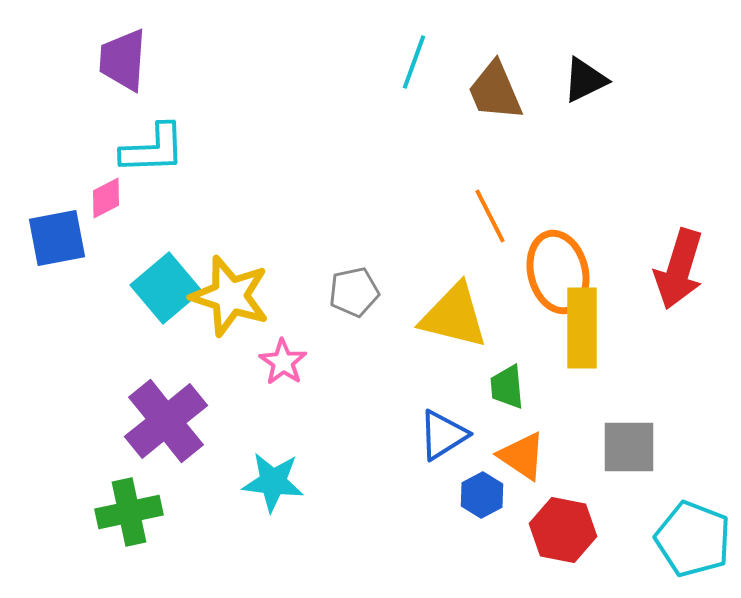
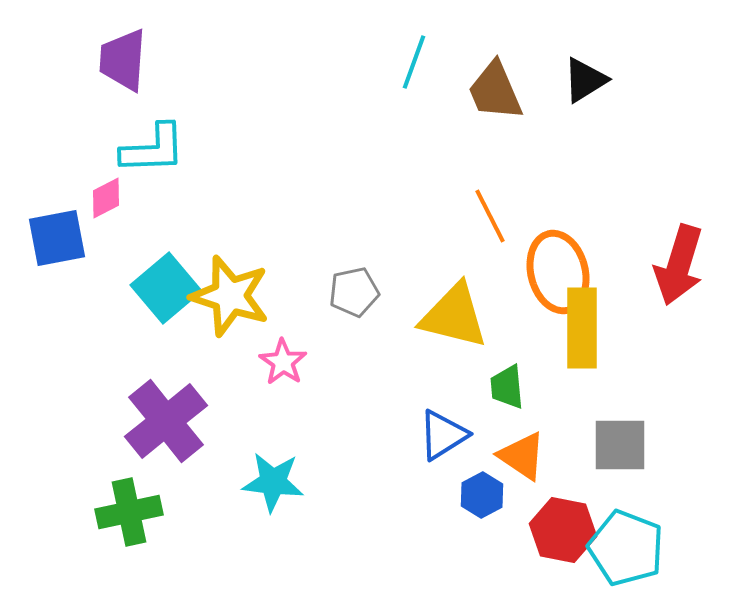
black triangle: rotated 6 degrees counterclockwise
red arrow: moved 4 px up
gray square: moved 9 px left, 2 px up
cyan pentagon: moved 67 px left, 9 px down
